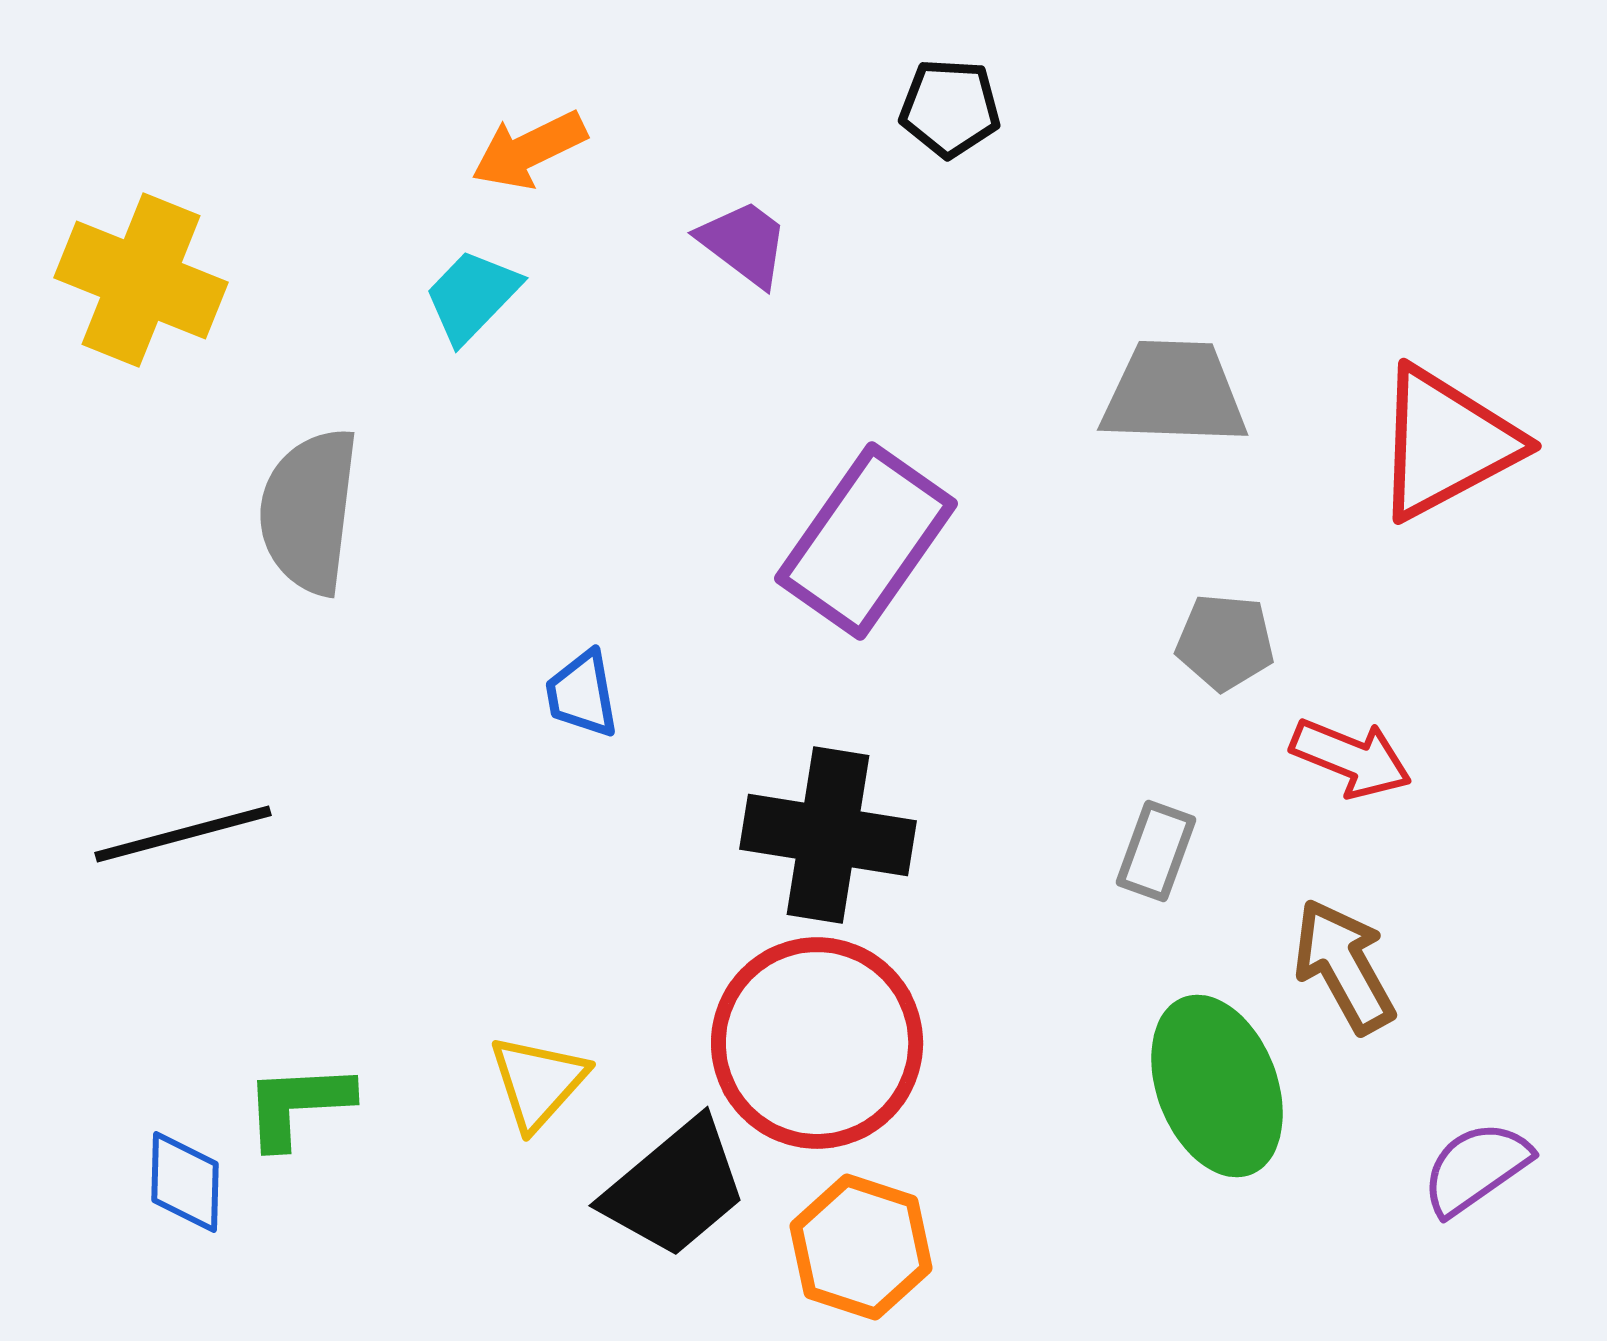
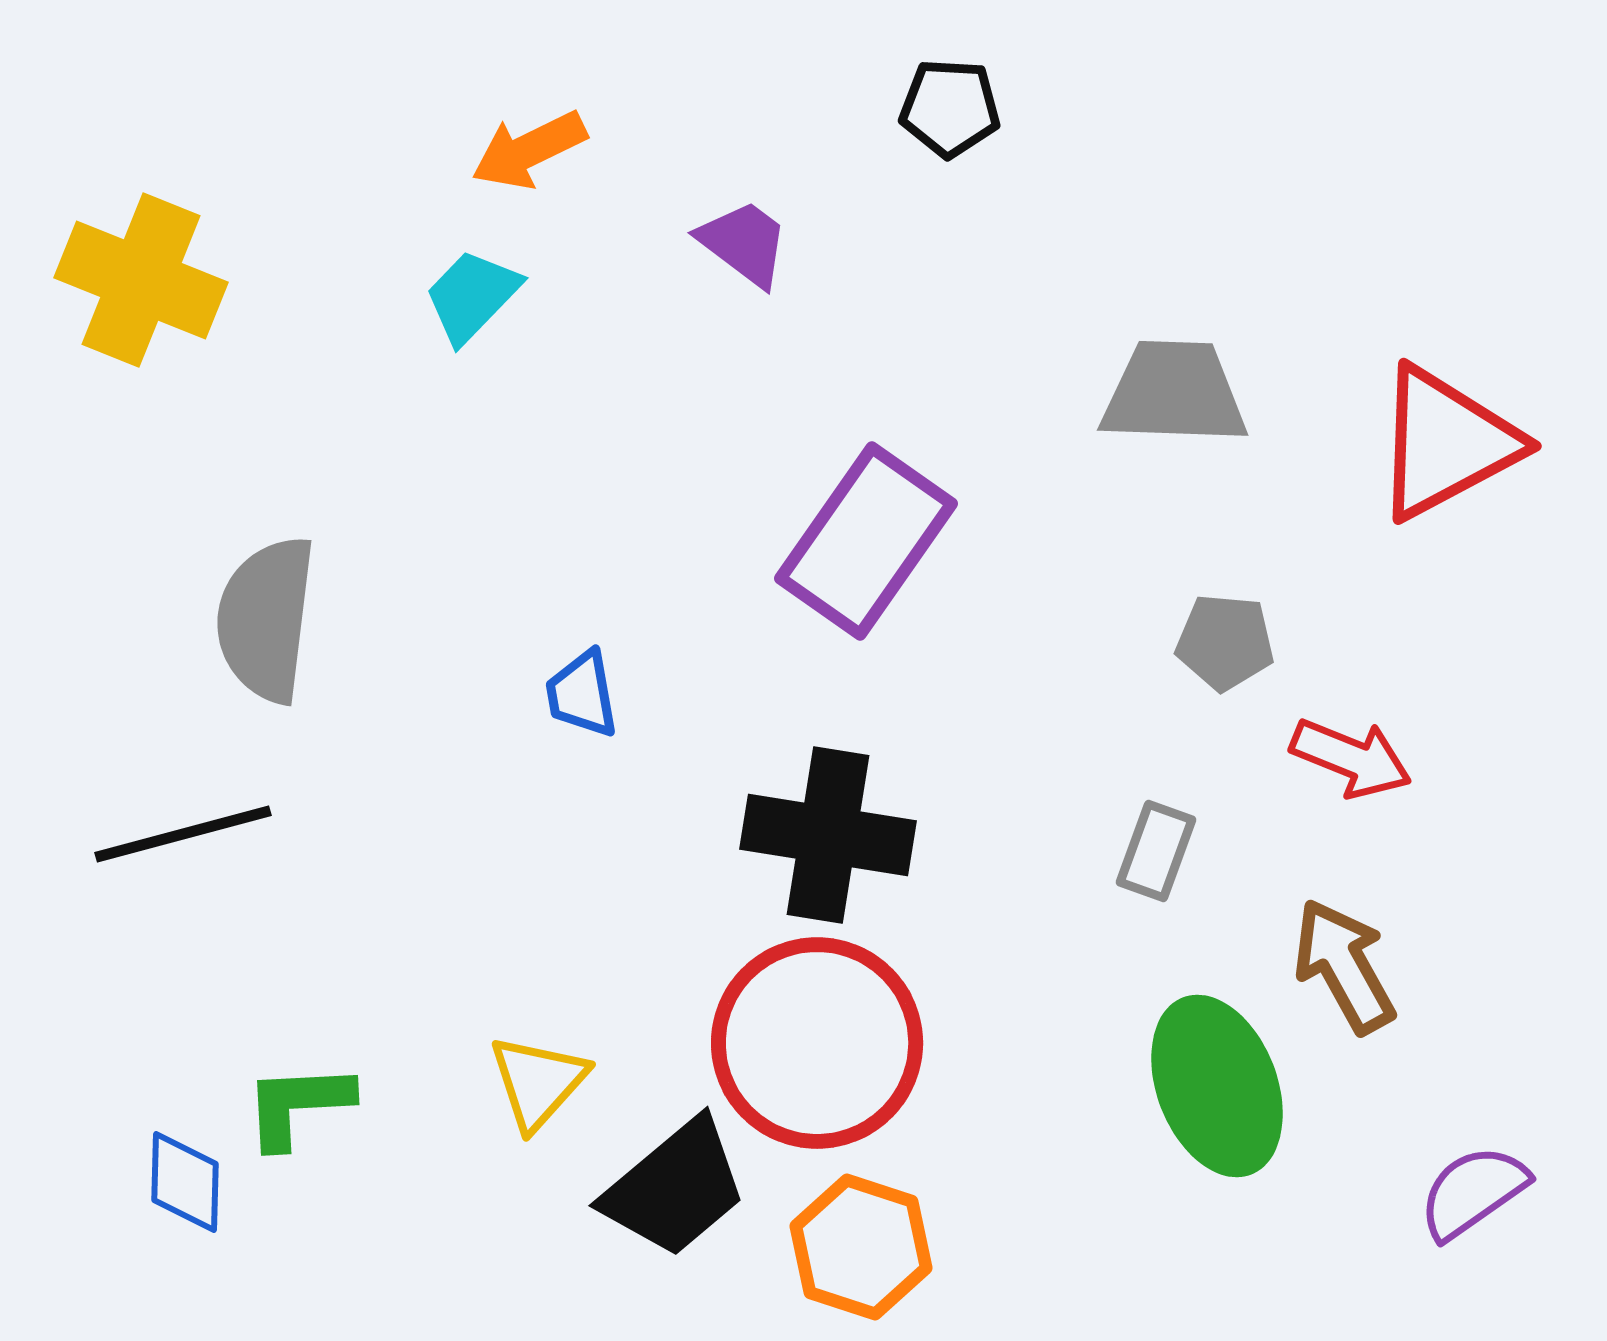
gray semicircle: moved 43 px left, 108 px down
purple semicircle: moved 3 px left, 24 px down
